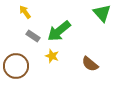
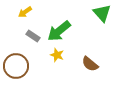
yellow arrow: rotated 88 degrees counterclockwise
yellow star: moved 5 px right, 1 px up
